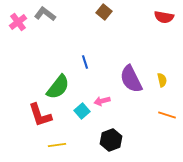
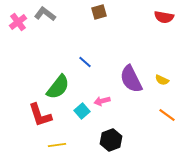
brown square: moved 5 px left; rotated 35 degrees clockwise
blue line: rotated 32 degrees counterclockwise
yellow semicircle: rotated 128 degrees clockwise
orange line: rotated 18 degrees clockwise
